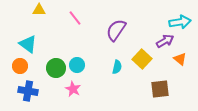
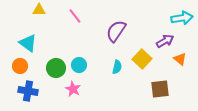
pink line: moved 2 px up
cyan arrow: moved 2 px right, 4 px up
purple semicircle: moved 1 px down
cyan triangle: moved 1 px up
cyan circle: moved 2 px right
